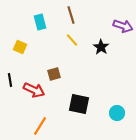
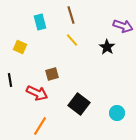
black star: moved 6 px right
brown square: moved 2 px left
red arrow: moved 3 px right, 3 px down
black square: rotated 25 degrees clockwise
